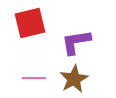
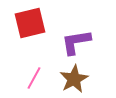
pink line: rotated 60 degrees counterclockwise
